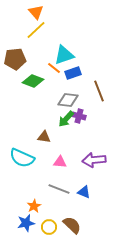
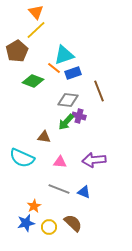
brown pentagon: moved 2 px right, 8 px up; rotated 25 degrees counterclockwise
green arrow: moved 3 px down
brown semicircle: moved 1 px right, 2 px up
